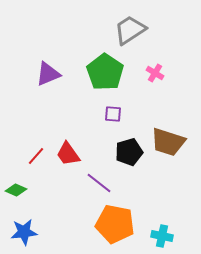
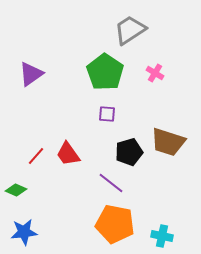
purple triangle: moved 17 px left; rotated 12 degrees counterclockwise
purple square: moved 6 px left
purple line: moved 12 px right
